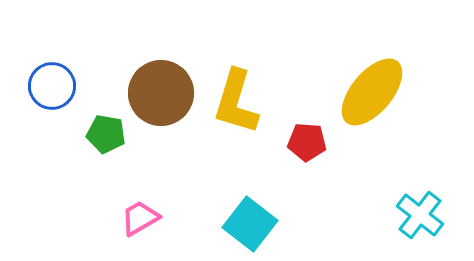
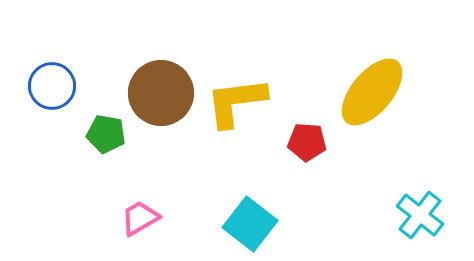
yellow L-shape: rotated 66 degrees clockwise
